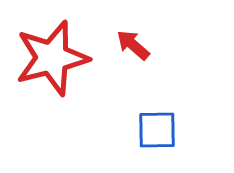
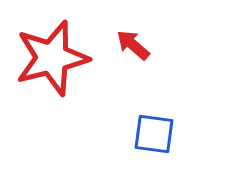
blue square: moved 3 px left, 4 px down; rotated 9 degrees clockwise
